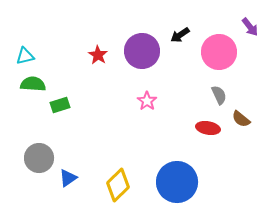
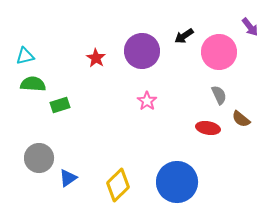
black arrow: moved 4 px right, 1 px down
red star: moved 2 px left, 3 px down
